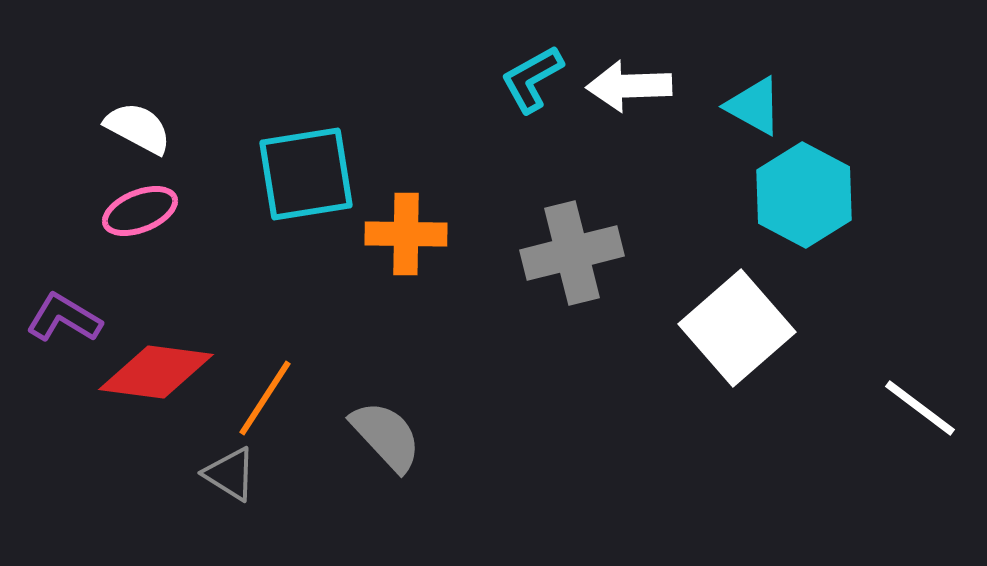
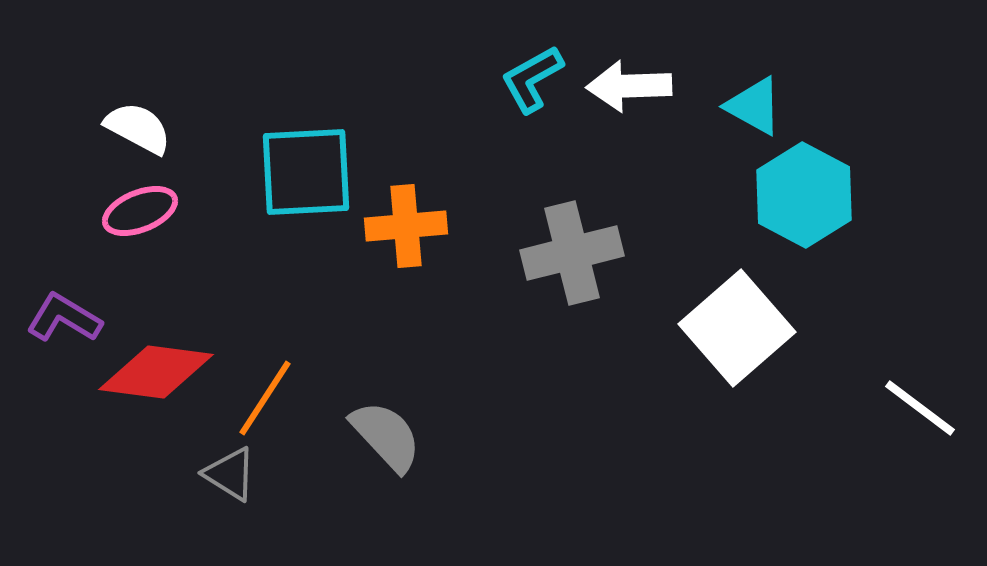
cyan square: moved 2 px up; rotated 6 degrees clockwise
orange cross: moved 8 px up; rotated 6 degrees counterclockwise
